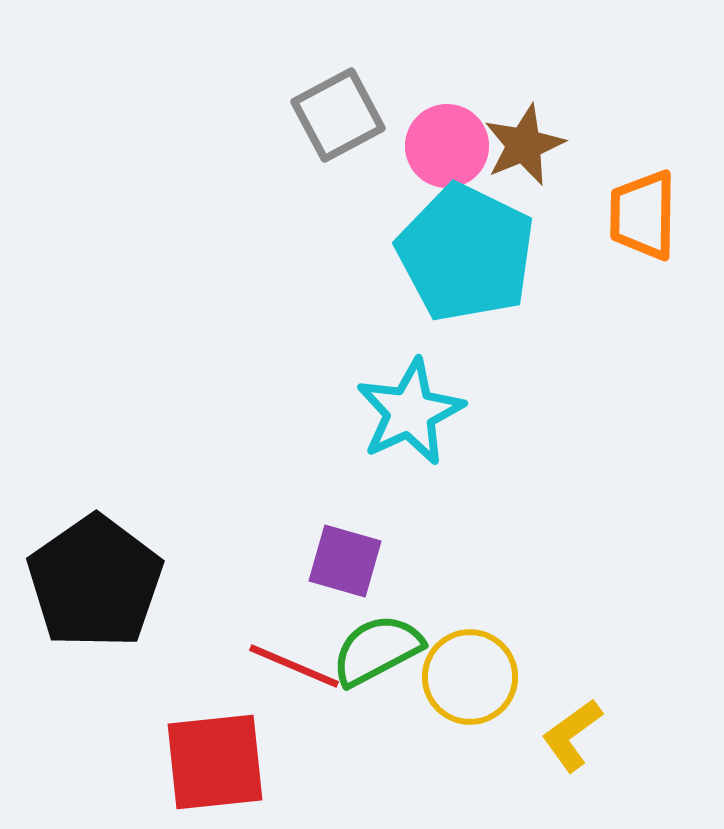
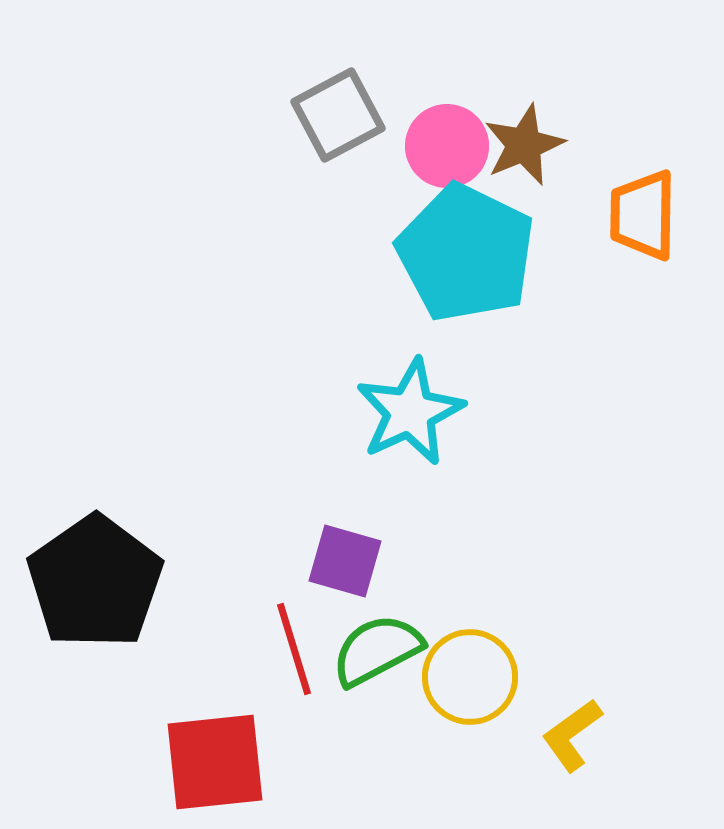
red line: moved 17 px up; rotated 50 degrees clockwise
